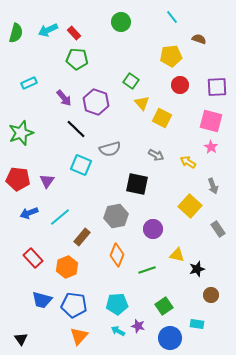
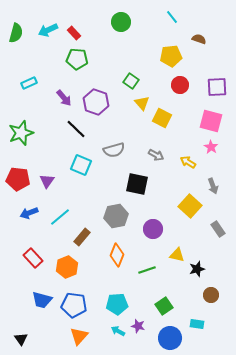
gray semicircle at (110, 149): moved 4 px right, 1 px down
